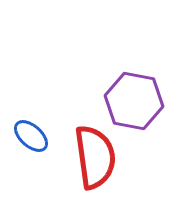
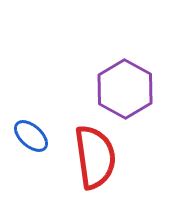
purple hexagon: moved 9 px left, 12 px up; rotated 18 degrees clockwise
